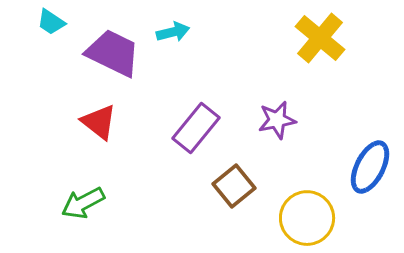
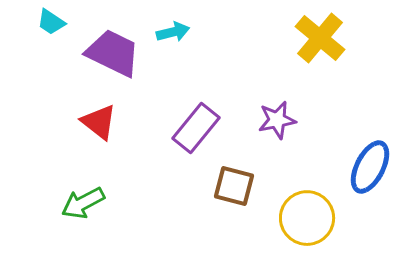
brown square: rotated 36 degrees counterclockwise
